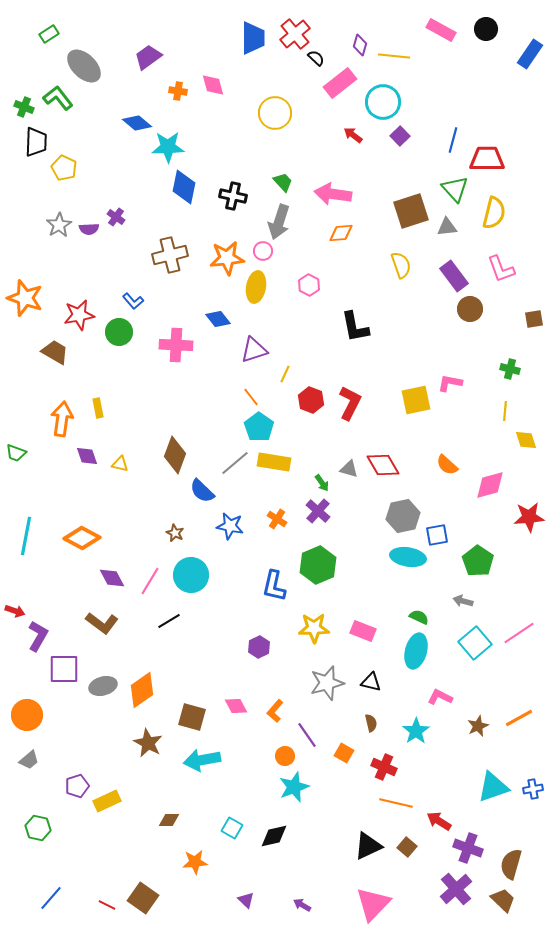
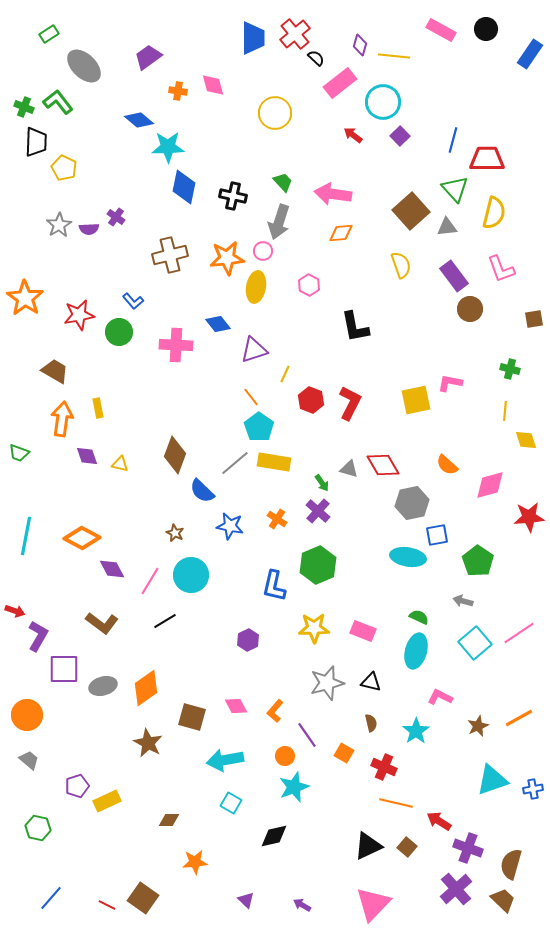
green L-shape at (58, 98): moved 4 px down
blue diamond at (137, 123): moved 2 px right, 3 px up
brown square at (411, 211): rotated 24 degrees counterclockwise
orange star at (25, 298): rotated 15 degrees clockwise
blue diamond at (218, 319): moved 5 px down
brown trapezoid at (55, 352): moved 19 px down
green trapezoid at (16, 453): moved 3 px right
gray hexagon at (403, 516): moved 9 px right, 13 px up
purple diamond at (112, 578): moved 9 px up
black line at (169, 621): moved 4 px left
purple hexagon at (259, 647): moved 11 px left, 7 px up
orange diamond at (142, 690): moved 4 px right, 2 px up
gray trapezoid at (29, 760): rotated 100 degrees counterclockwise
cyan arrow at (202, 760): moved 23 px right
cyan triangle at (493, 787): moved 1 px left, 7 px up
cyan square at (232, 828): moved 1 px left, 25 px up
